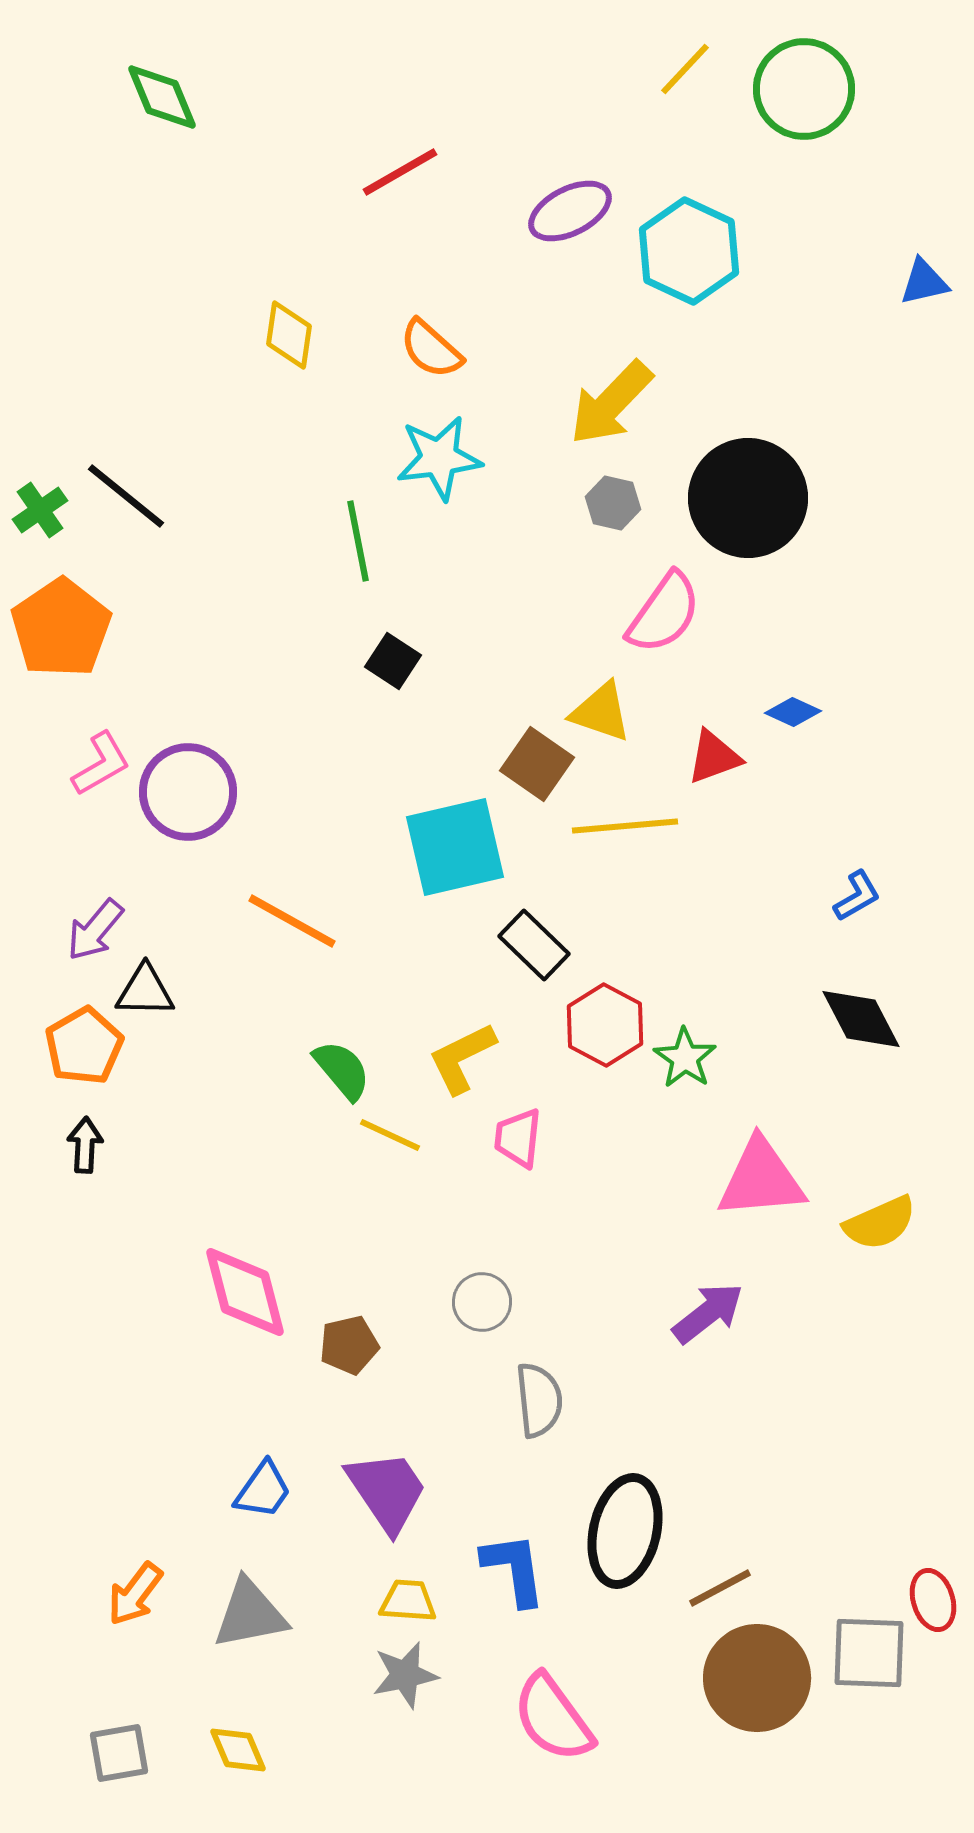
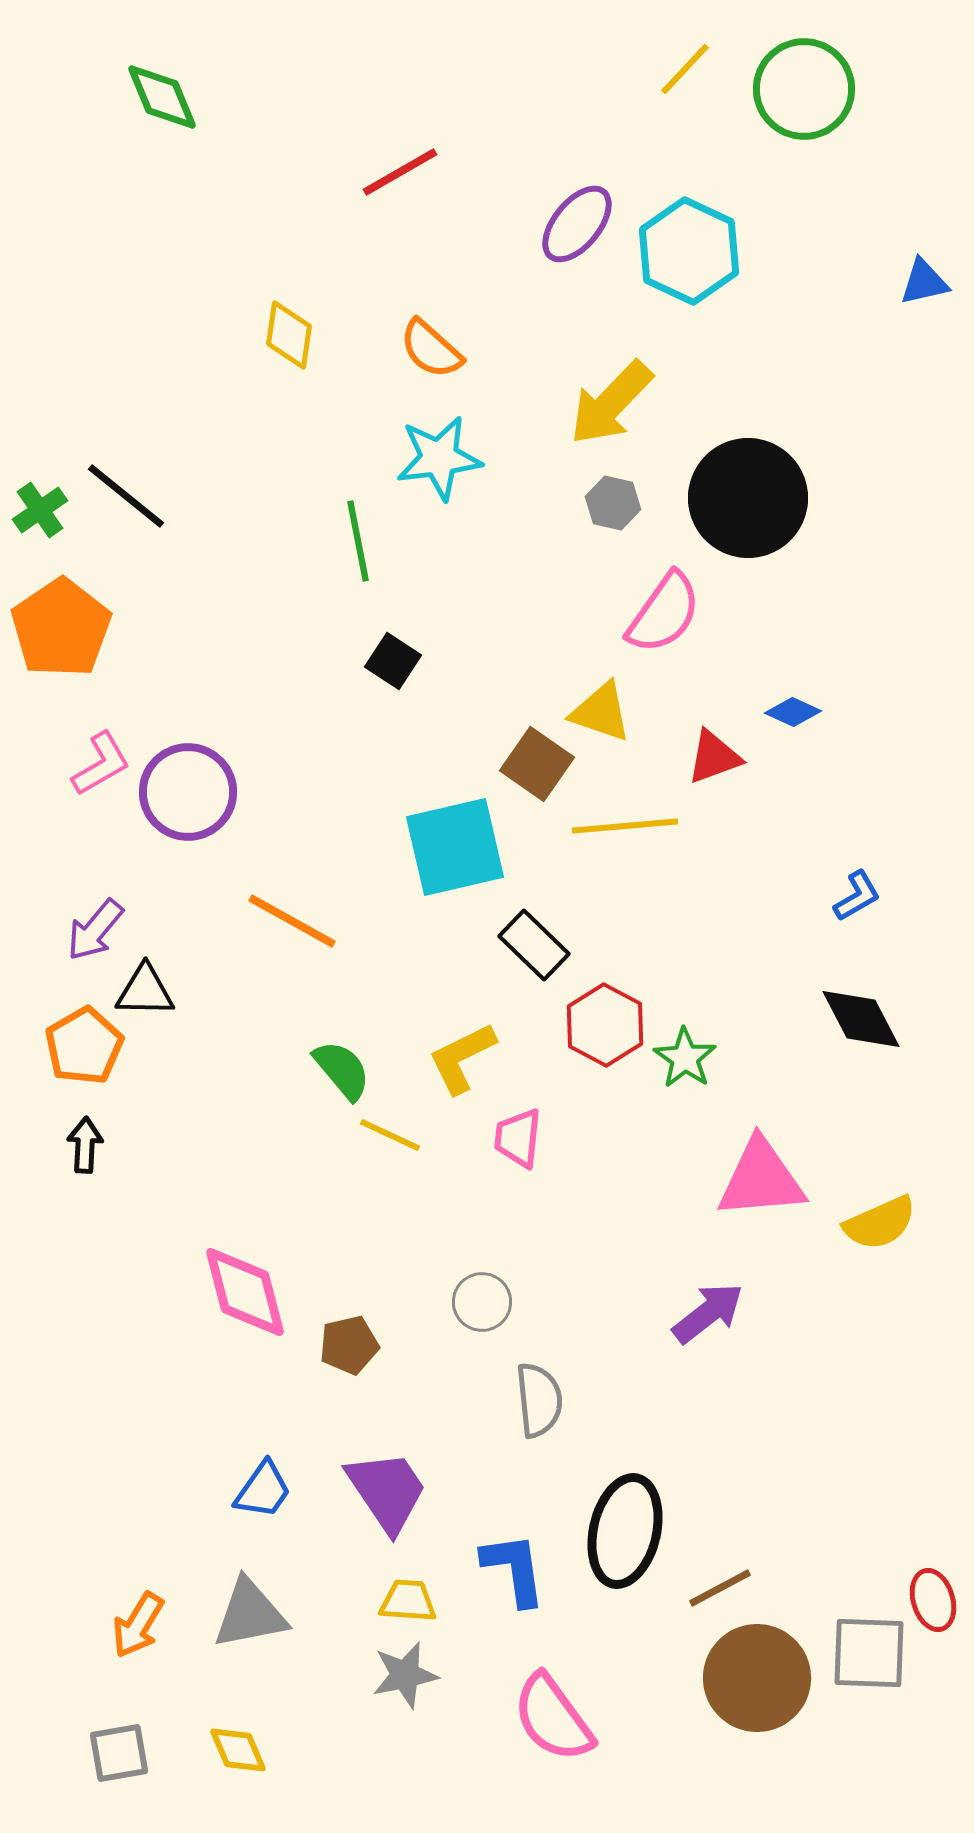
purple ellipse at (570, 211): moved 7 px right, 13 px down; rotated 24 degrees counterclockwise
orange arrow at (135, 1594): moved 3 px right, 31 px down; rotated 6 degrees counterclockwise
